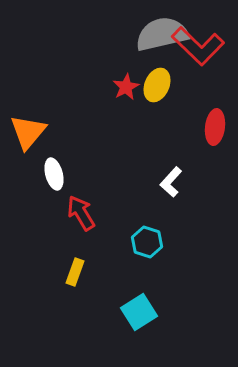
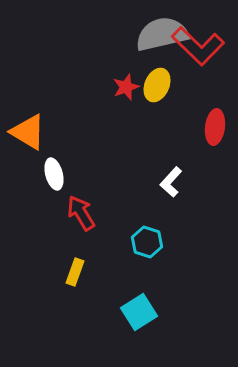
red star: rotated 8 degrees clockwise
orange triangle: rotated 39 degrees counterclockwise
